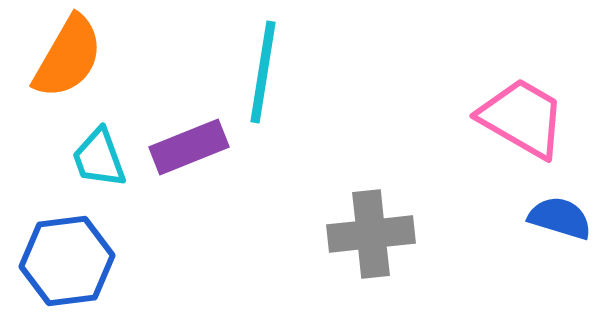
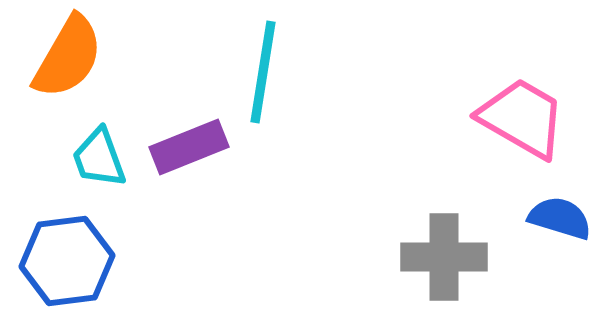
gray cross: moved 73 px right, 23 px down; rotated 6 degrees clockwise
